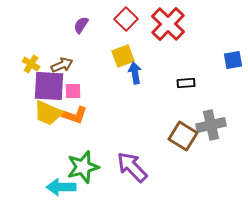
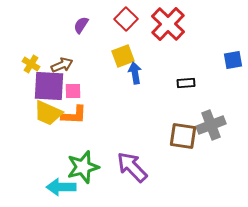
orange L-shape: rotated 16 degrees counterclockwise
gray cross: rotated 8 degrees counterclockwise
brown square: rotated 24 degrees counterclockwise
